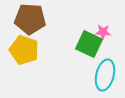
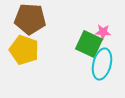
cyan ellipse: moved 3 px left, 11 px up
